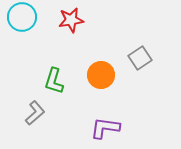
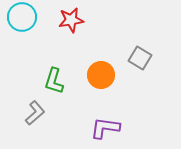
gray square: rotated 25 degrees counterclockwise
